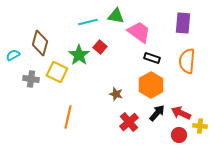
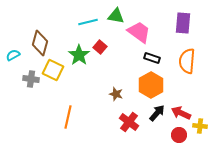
yellow square: moved 4 px left, 2 px up
red cross: rotated 12 degrees counterclockwise
